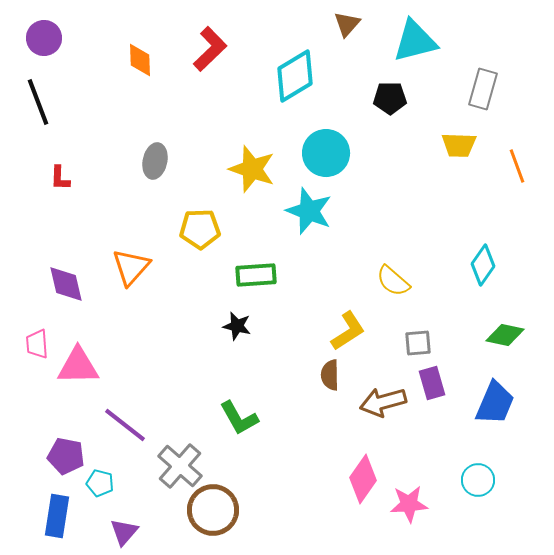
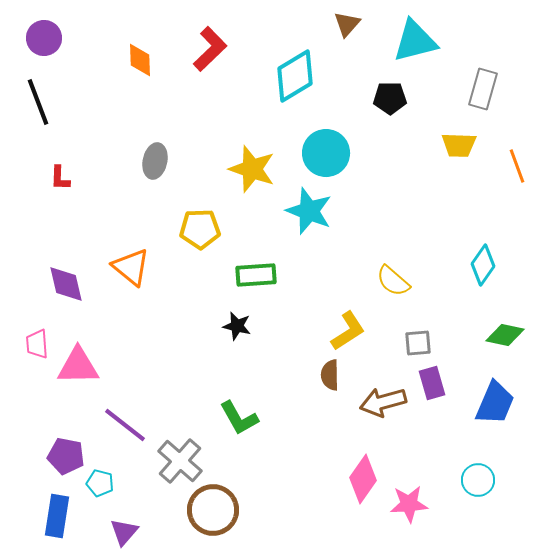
orange triangle at (131, 267): rotated 33 degrees counterclockwise
gray cross at (180, 466): moved 5 px up
